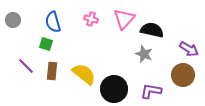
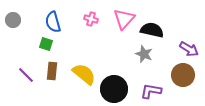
purple line: moved 9 px down
